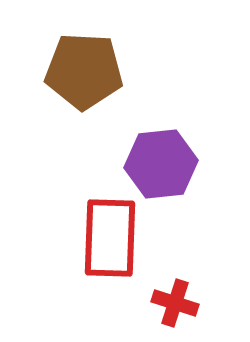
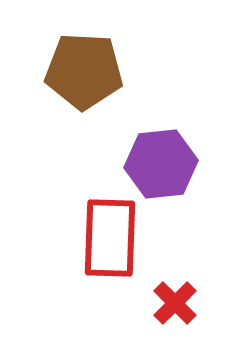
red cross: rotated 27 degrees clockwise
